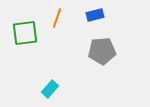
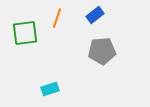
blue rectangle: rotated 24 degrees counterclockwise
cyan rectangle: rotated 30 degrees clockwise
